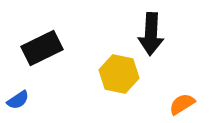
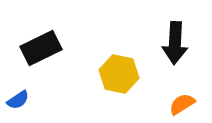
black arrow: moved 24 px right, 9 px down
black rectangle: moved 1 px left
